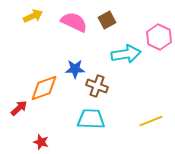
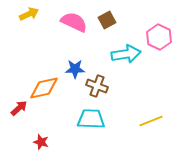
yellow arrow: moved 4 px left, 2 px up
orange diamond: rotated 8 degrees clockwise
